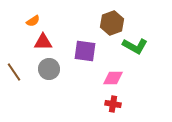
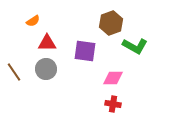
brown hexagon: moved 1 px left
red triangle: moved 4 px right, 1 px down
gray circle: moved 3 px left
